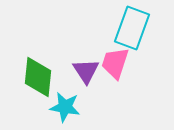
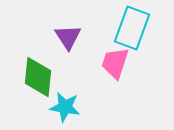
purple triangle: moved 18 px left, 34 px up
